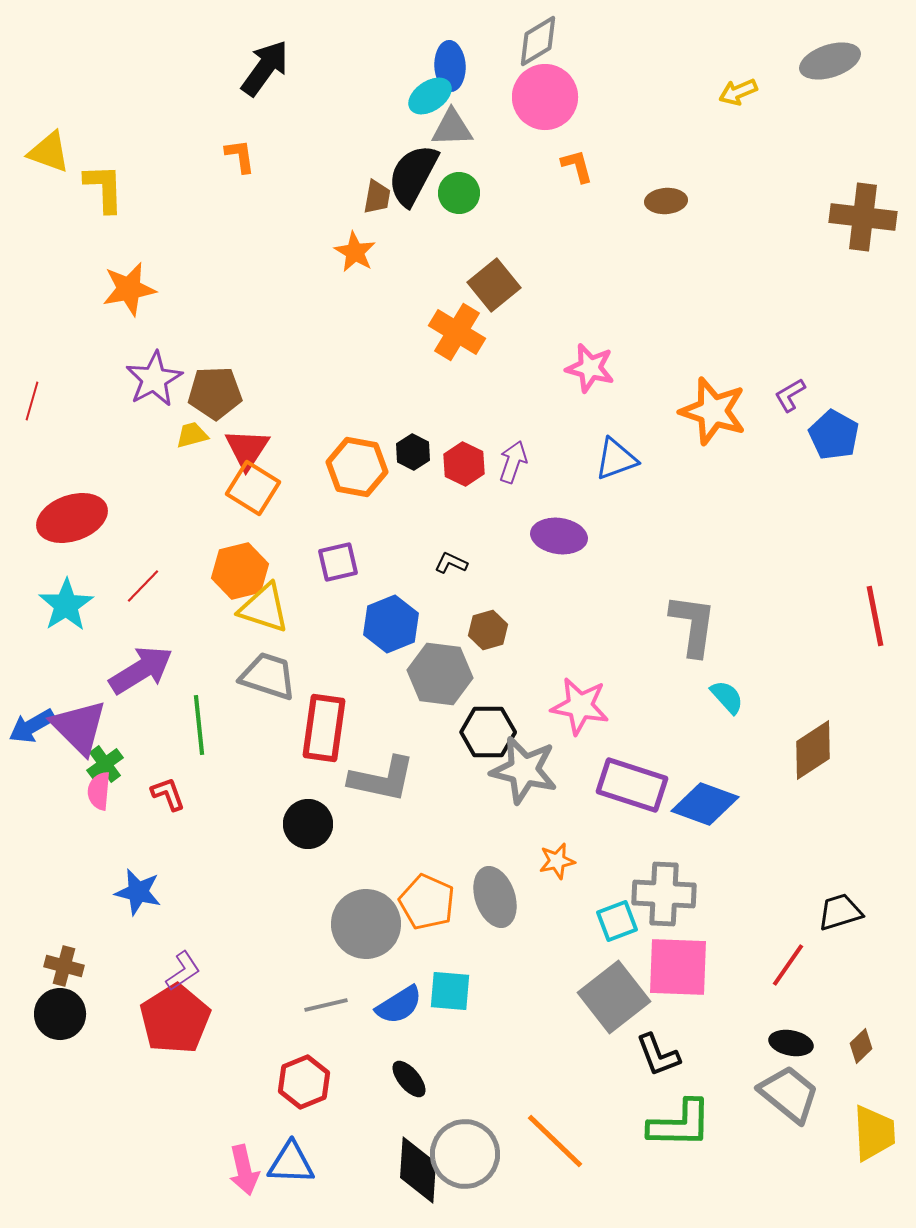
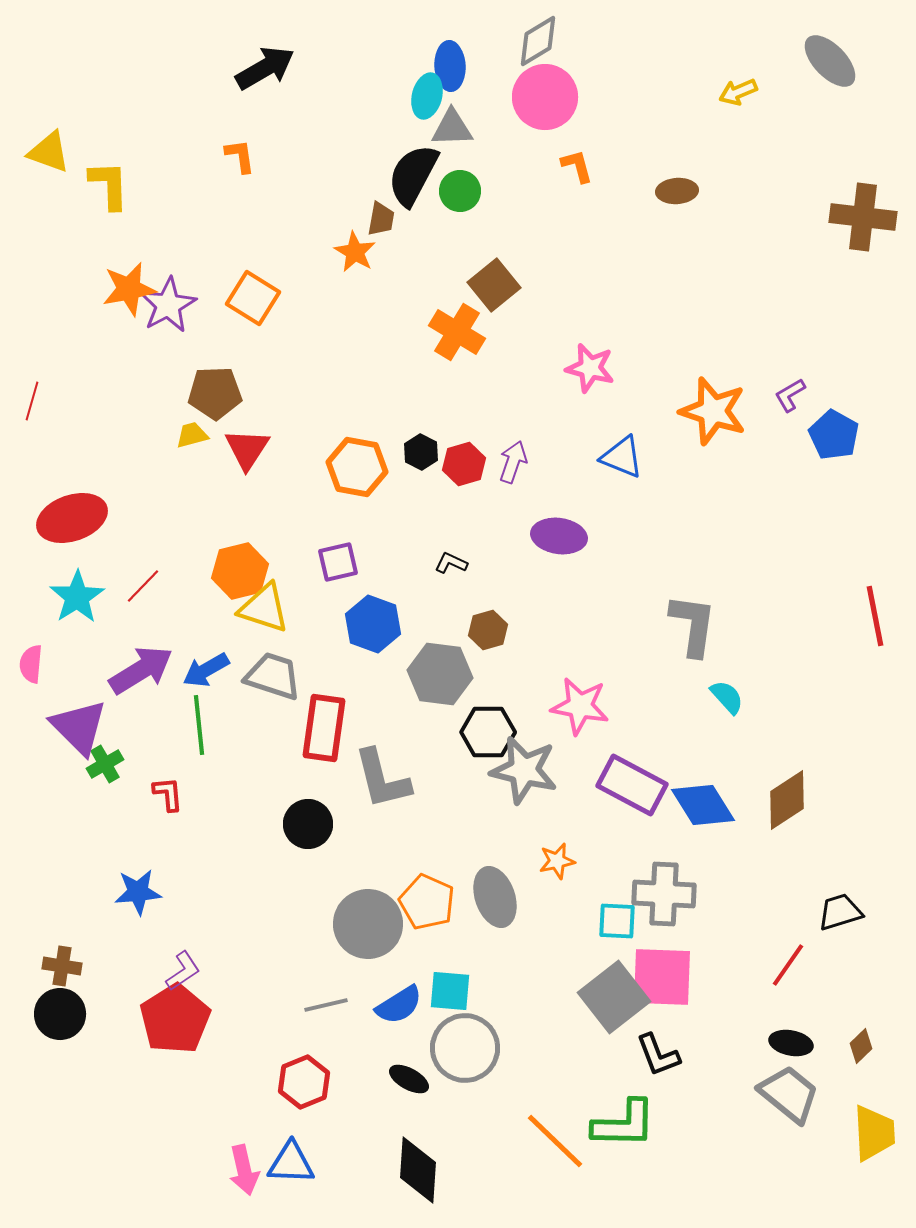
gray ellipse at (830, 61): rotated 64 degrees clockwise
black arrow at (265, 68): rotated 24 degrees clockwise
cyan ellipse at (430, 96): moved 3 px left; rotated 42 degrees counterclockwise
yellow L-shape at (104, 188): moved 5 px right, 3 px up
green circle at (459, 193): moved 1 px right, 2 px up
brown trapezoid at (377, 197): moved 4 px right, 22 px down
brown ellipse at (666, 201): moved 11 px right, 10 px up
purple star at (154, 379): moved 14 px right, 74 px up
black hexagon at (413, 452): moved 8 px right
blue triangle at (616, 459): moved 6 px right, 2 px up; rotated 42 degrees clockwise
red hexagon at (464, 464): rotated 18 degrees clockwise
orange square at (253, 488): moved 190 px up
cyan star at (66, 605): moved 11 px right, 8 px up
blue hexagon at (391, 624): moved 18 px left; rotated 18 degrees counterclockwise
gray trapezoid at (268, 676): moved 5 px right
blue arrow at (32, 726): moved 174 px right, 56 px up
brown diamond at (813, 750): moved 26 px left, 50 px down
green cross at (105, 764): rotated 6 degrees clockwise
gray L-shape at (382, 779): rotated 64 degrees clockwise
purple rectangle at (632, 785): rotated 10 degrees clockwise
pink semicircle at (99, 791): moved 68 px left, 127 px up
red L-shape at (168, 794): rotated 15 degrees clockwise
blue diamond at (705, 804): moved 2 px left, 1 px down; rotated 38 degrees clockwise
blue star at (138, 892): rotated 18 degrees counterclockwise
cyan square at (617, 921): rotated 24 degrees clockwise
gray circle at (366, 924): moved 2 px right
brown cross at (64, 966): moved 2 px left; rotated 6 degrees counterclockwise
pink square at (678, 967): moved 16 px left, 10 px down
black ellipse at (409, 1079): rotated 21 degrees counterclockwise
green L-shape at (680, 1124): moved 56 px left
gray circle at (465, 1154): moved 106 px up
